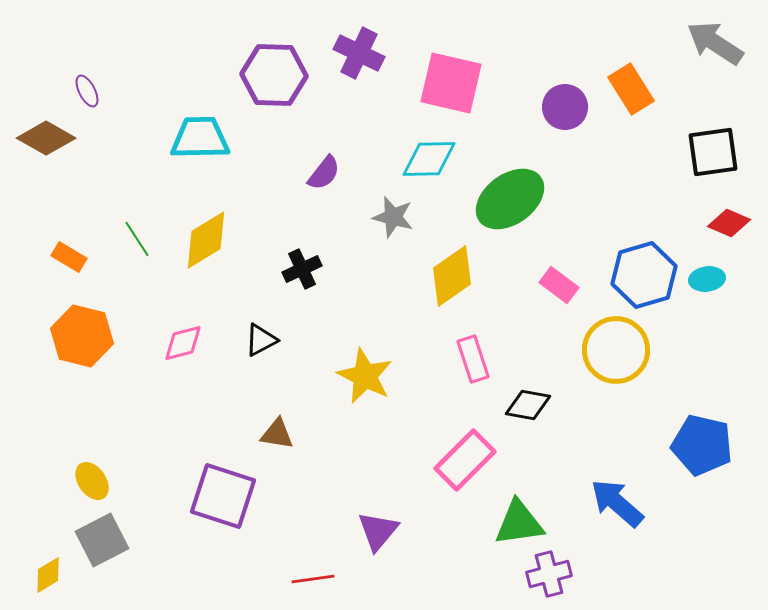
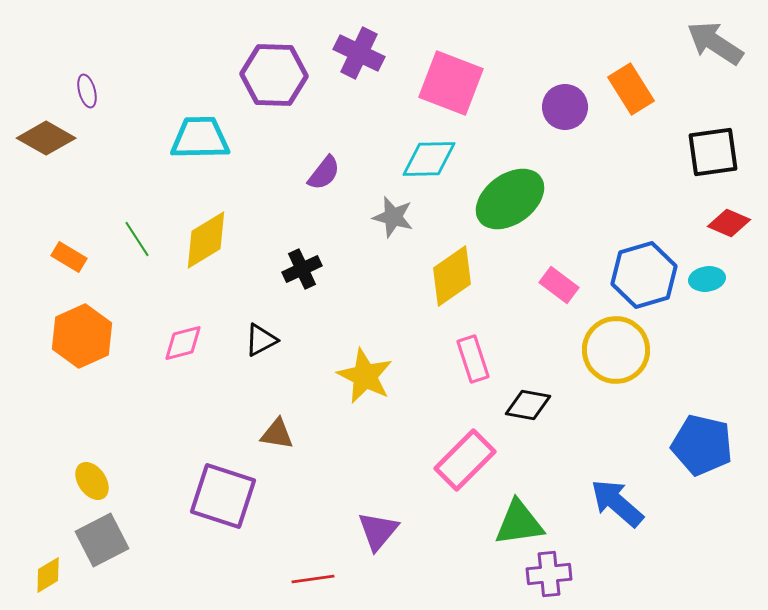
pink square at (451, 83): rotated 8 degrees clockwise
purple ellipse at (87, 91): rotated 12 degrees clockwise
orange hexagon at (82, 336): rotated 22 degrees clockwise
purple cross at (549, 574): rotated 9 degrees clockwise
